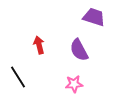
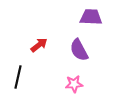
purple trapezoid: moved 3 px left; rotated 15 degrees counterclockwise
red arrow: rotated 66 degrees clockwise
black line: rotated 45 degrees clockwise
